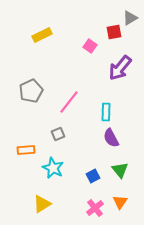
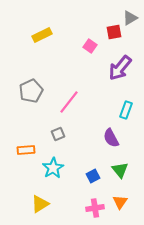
cyan rectangle: moved 20 px right, 2 px up; rotated 18 degrees clockwise
cyan star: rotated 15 degrees clockwise
yellow triangle: moved 2 px left
pink cross: rotated 30 degrees clockwise
